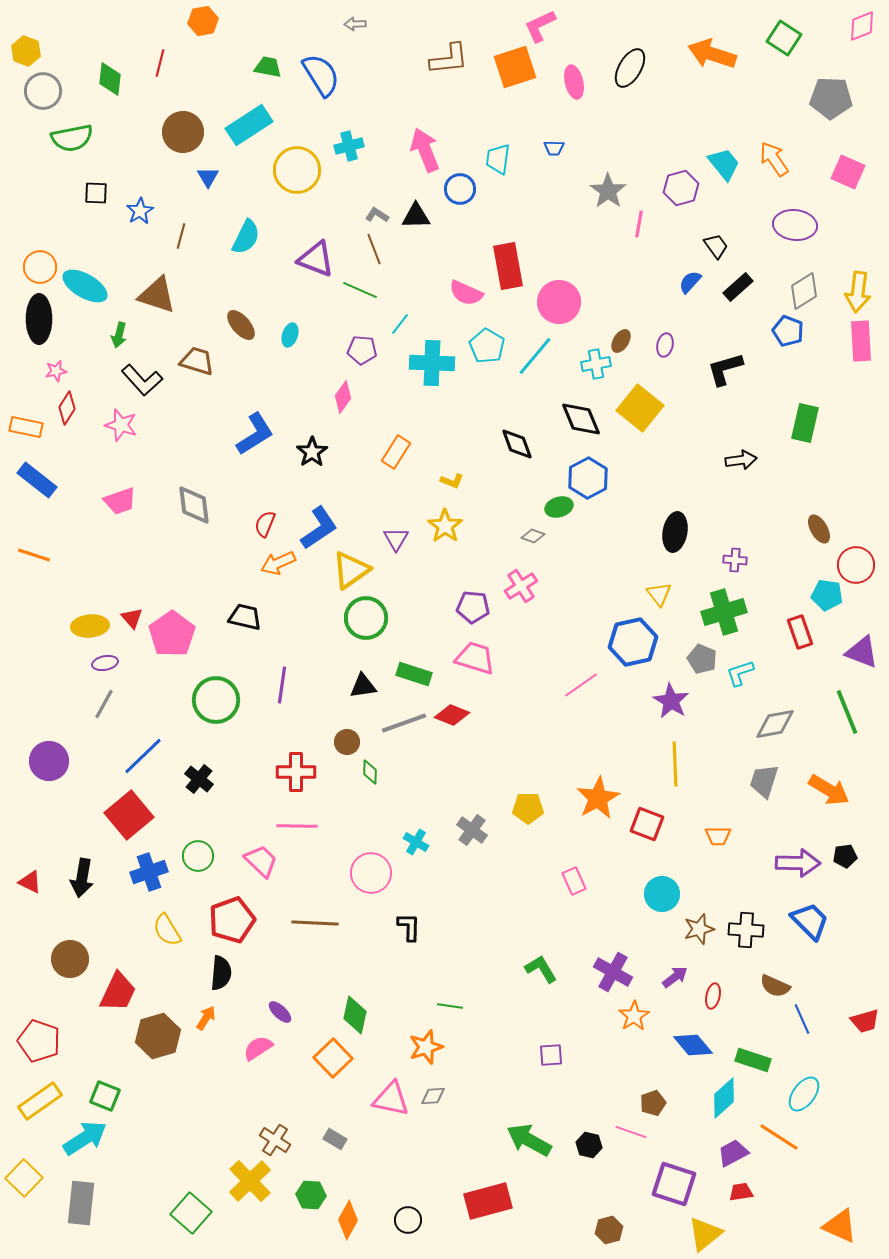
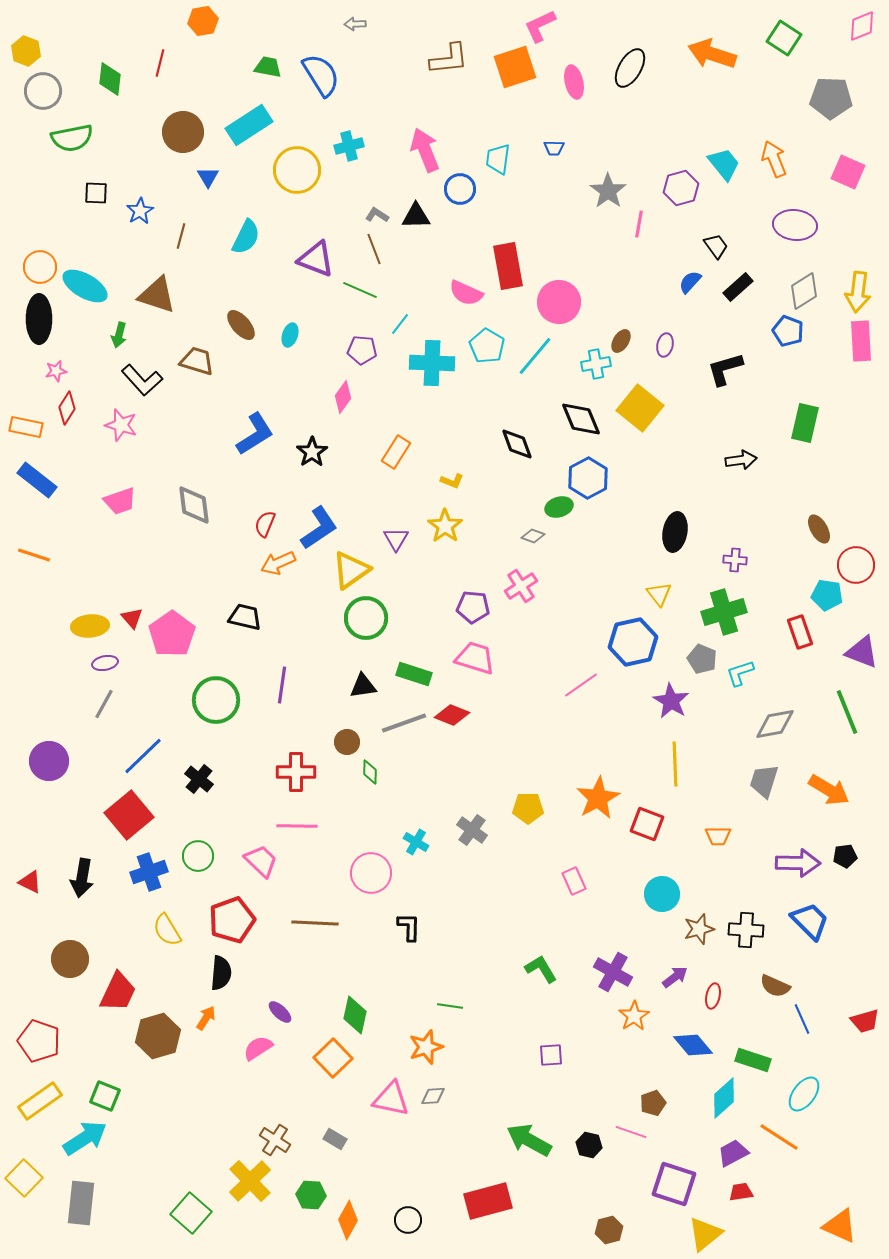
orange arrow at (774, 159): rotated 12 degrees clockwise
